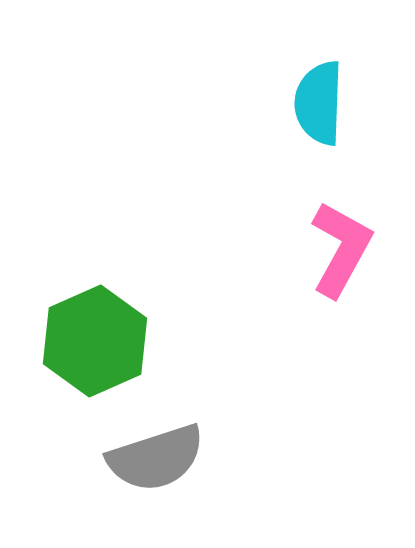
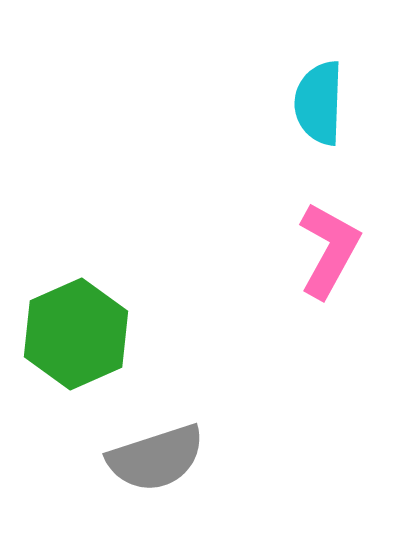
pink L-shape: moved 12 px left, 1 px down
green hexagon: moved 19 px left, 7 px up
